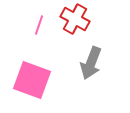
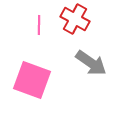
pink line: rotated 18 degrees counterclockwise
gray arrow: rotated 76 degrees counterclockwise
